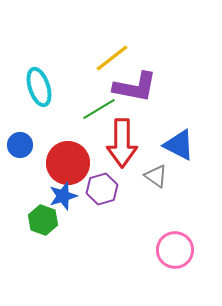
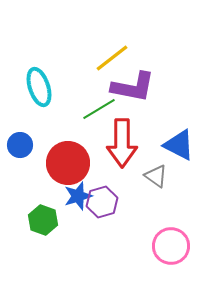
purple L-shape: moved 2 px left
purple hexagon: moved 13 px down
blue star: moved 15 px right
pink circle: moved 4 px left, 4 px up
